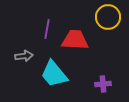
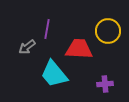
yellow circle: moved 14 px down
red trapezoid: moved 4 px right, 9 px down
gray arrow: moved 3 px right, 9 px up; rotated 150 degrees clockwise
purple cross: moved 2 px right
